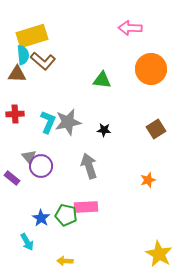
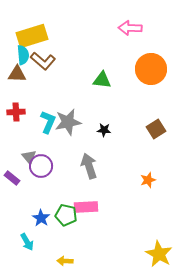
red cross: moved 1 px right, 2 px up
